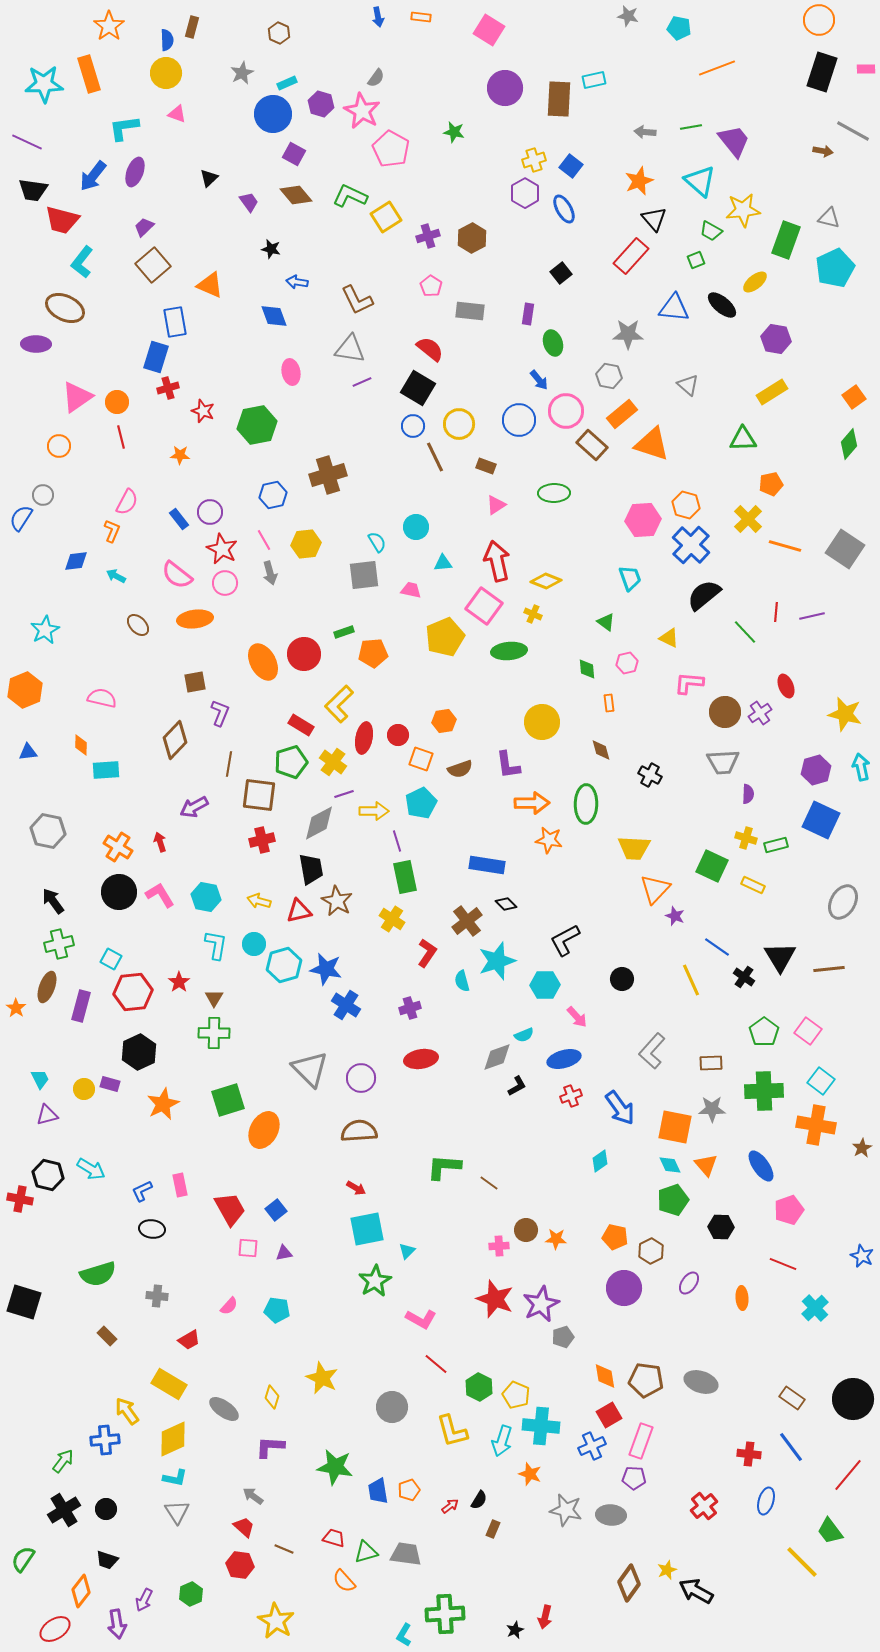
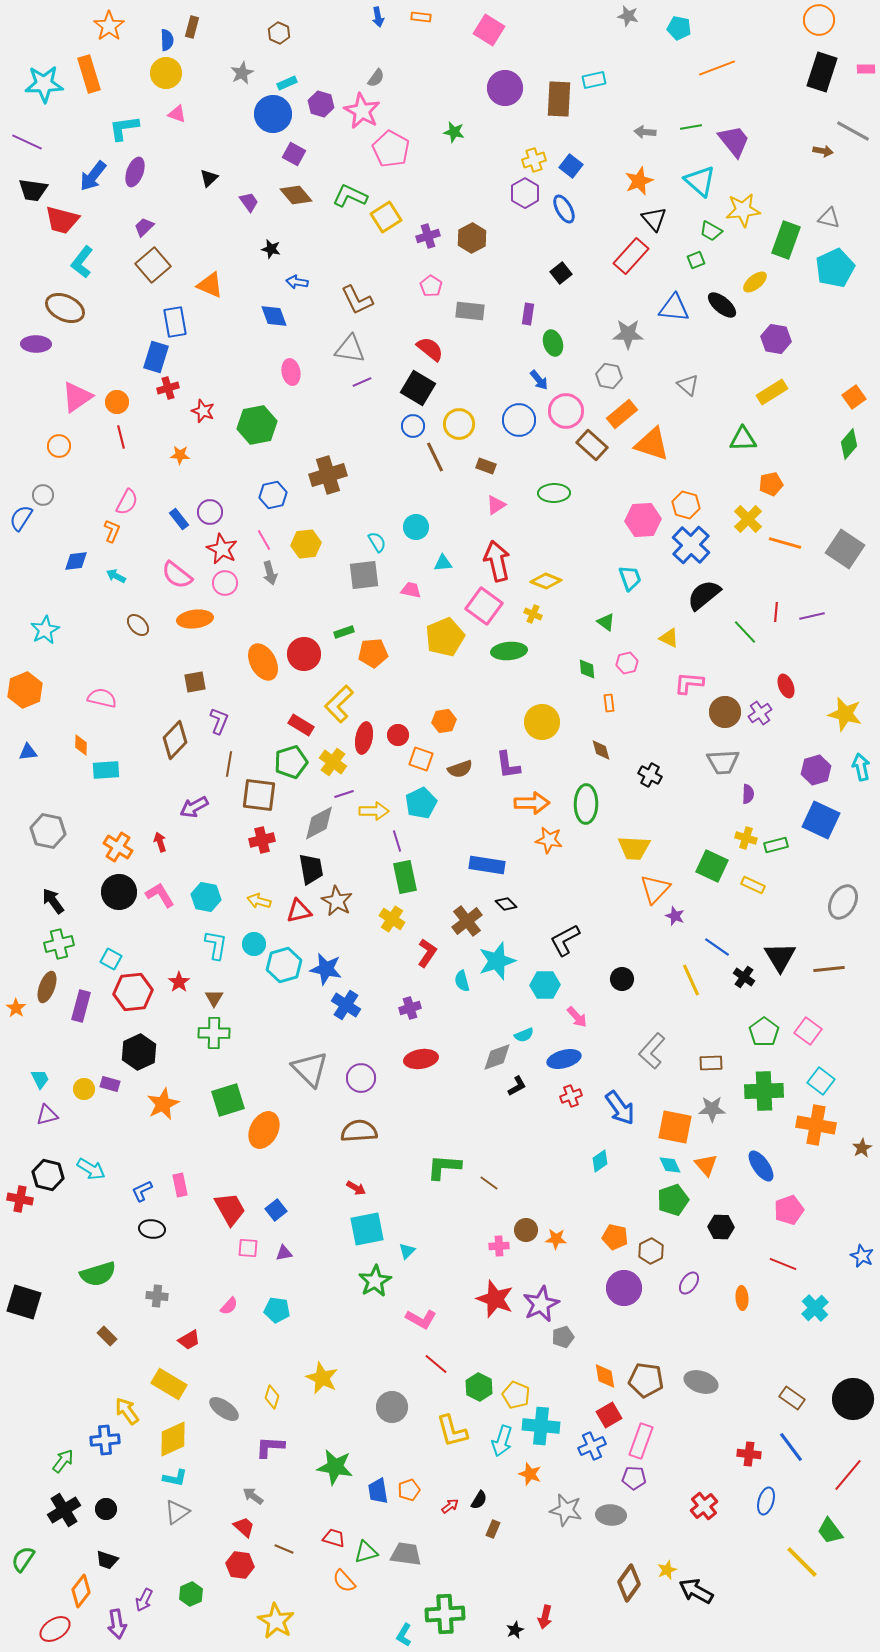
orange line at (785, 546): moved 3 px up
purple L-shape at (220, 713): moved 1 px left, 8 px down
gray triangle at (177, 1512): rotated 28 degrees clockwise
